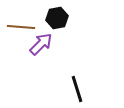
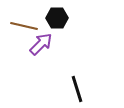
black hexagon: rotated 10 degrees clockwise
brown line: moved 3 px right, 1 px up; rotated 8 degrees clockwise
